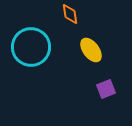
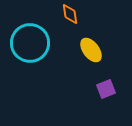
cyan circle: moved 1 px left, 4 px up
